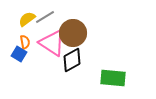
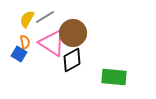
yellow semicircle: rotated 24 degrees counterclockwise
green rectangle: moved 1 px right, 1 px up
